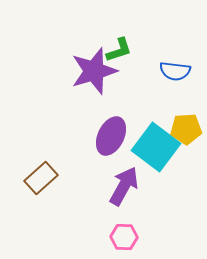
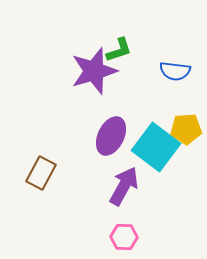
brown rectangle: moved 5 px up; rotated 20 degrees counterclockwise
